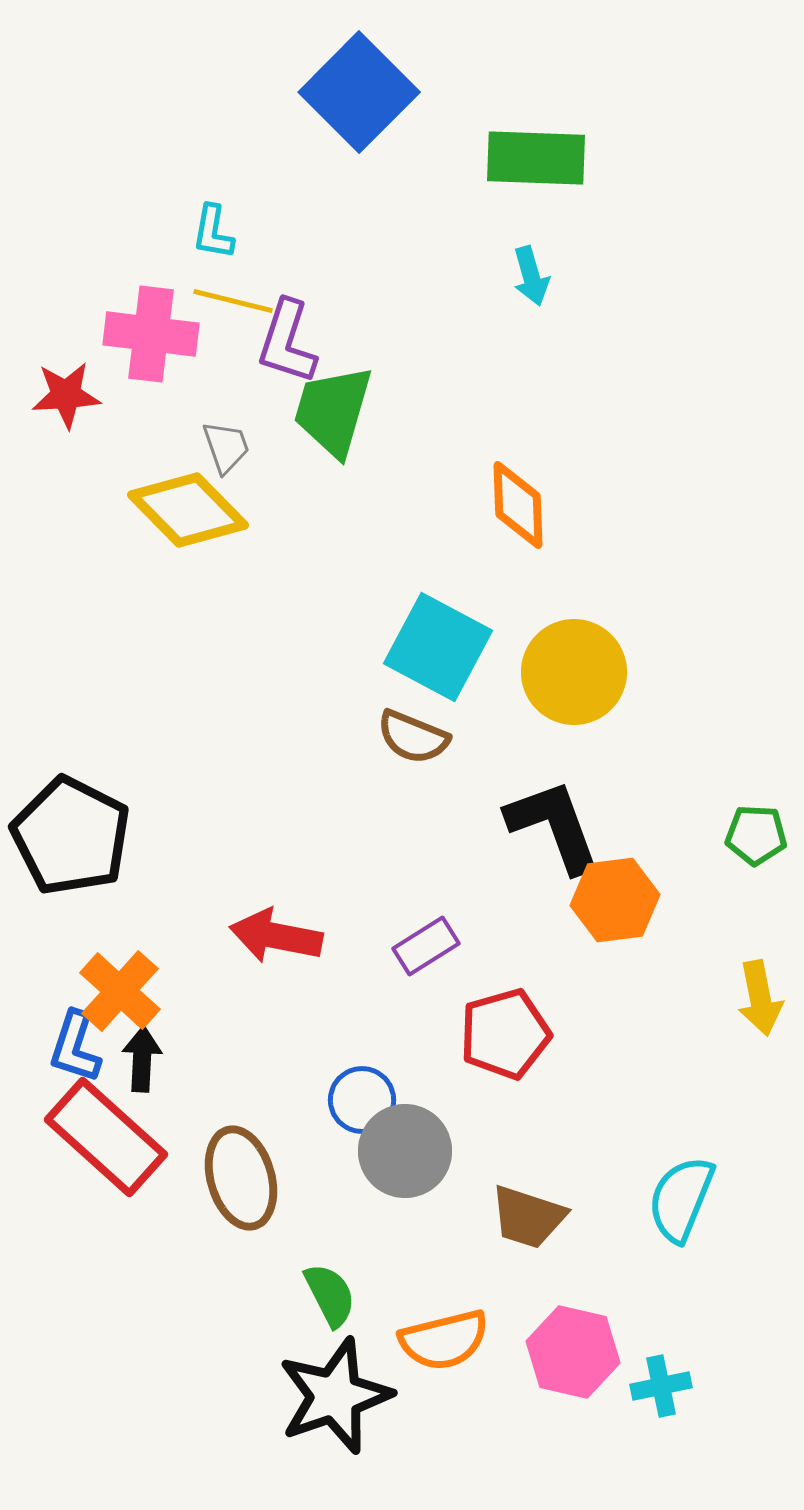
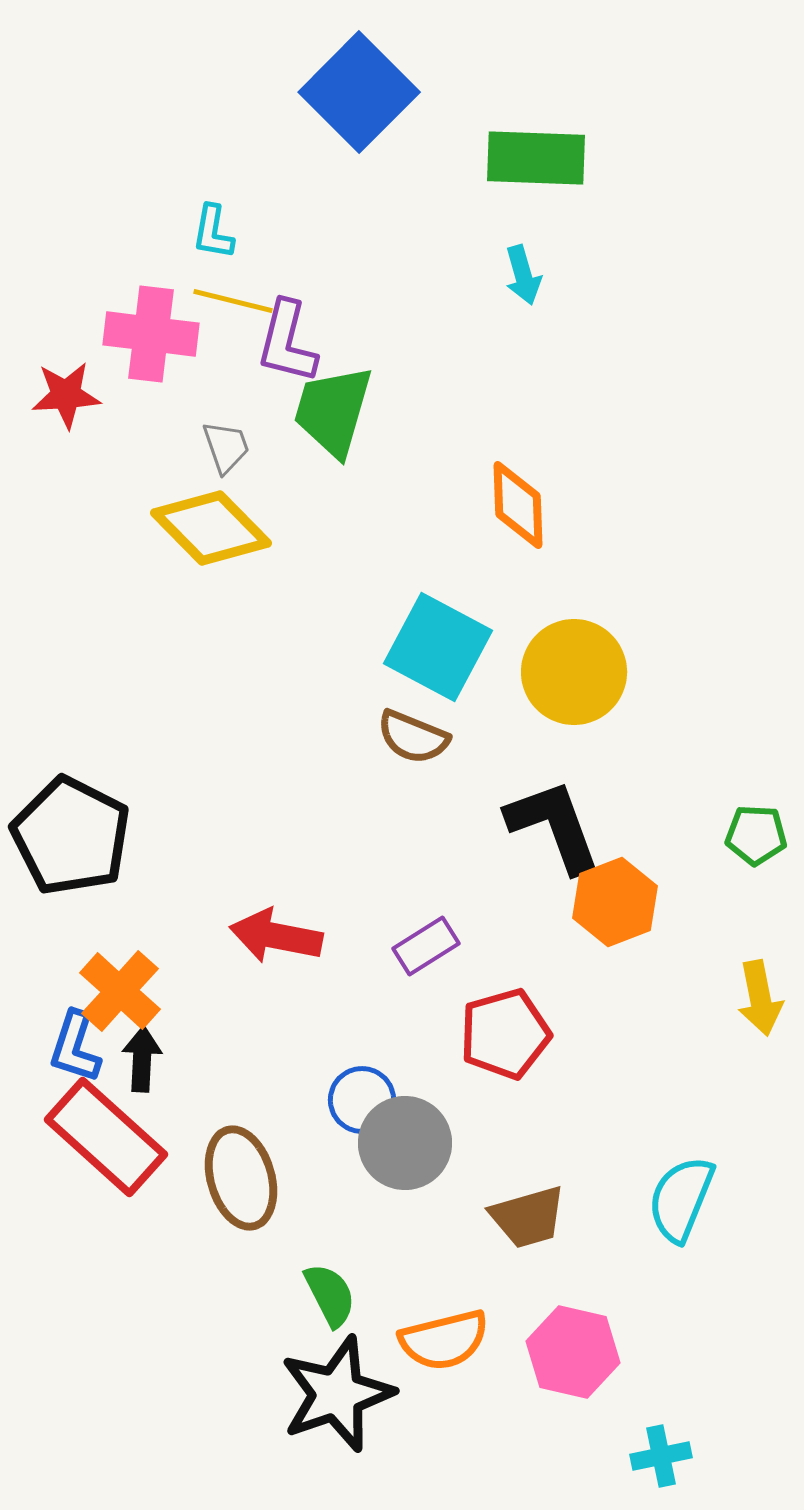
cyan arrow: moved 8 px left, 1 px up
purple L-shape: rotated 4 degrees counterclockwise
yellow diamond: moved 23 px right, 18 px down
orange hexagon: moved 2 px down; rotated 14 degrees counterclockwise
gray circle: moved 8 px up
brown trapezoid: rotated 34 degrees counterclockwise
cyan cross: moved 70 px down
black star: moved 2 px right, 2 px up
